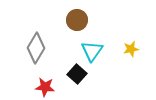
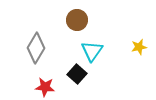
yellow star: moved 8 px right, 2 px up
